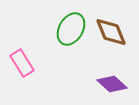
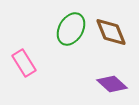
pink rectangle: moved 2 px right
